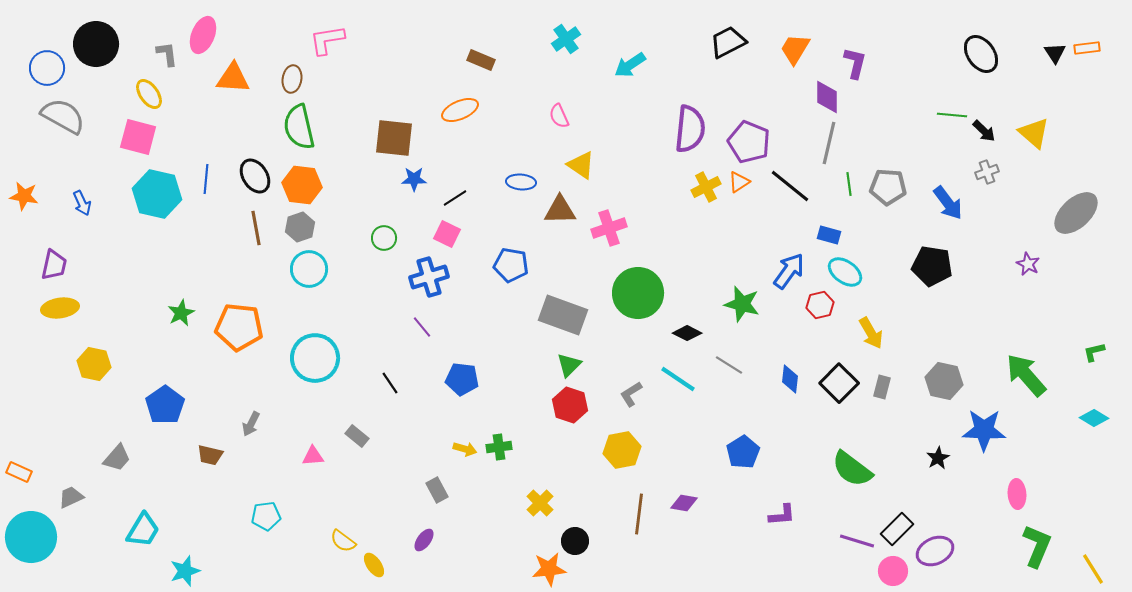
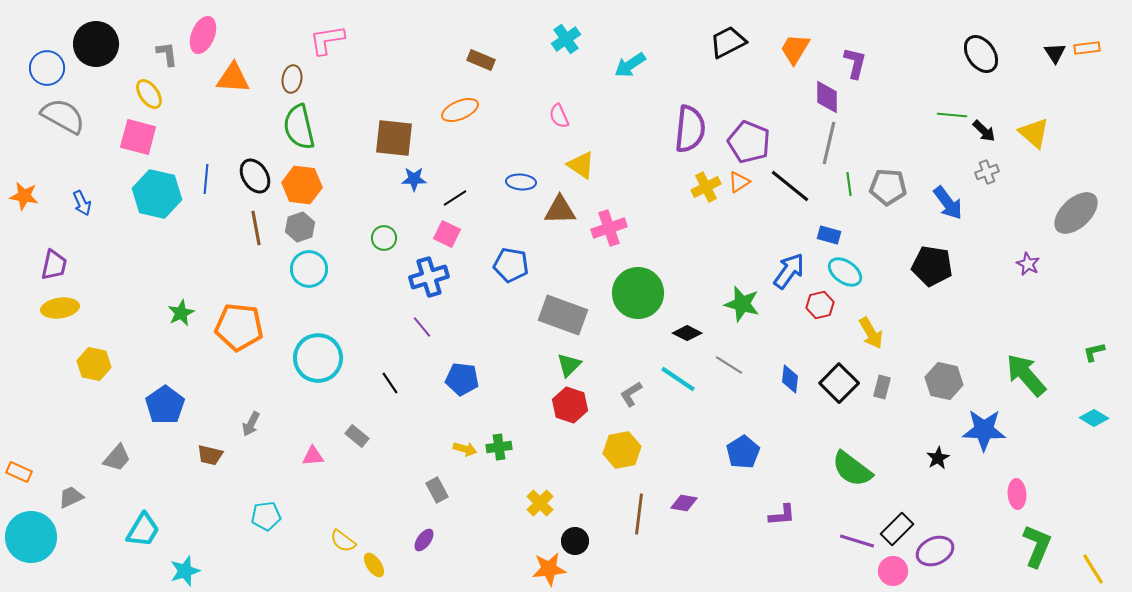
cyan circle at (315, 358): moved 3 px right
